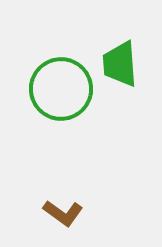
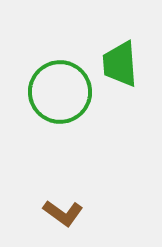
green circle: moved 1 px left, 3 px down
